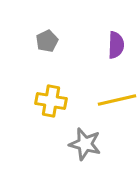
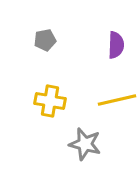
gray pentagon: moved 2 px left, 1 px up; rotated 15 degrees clockwise
yellow cross: moved 1 px left
